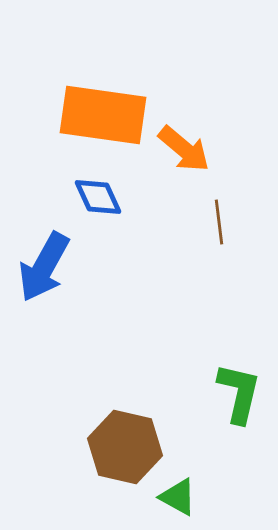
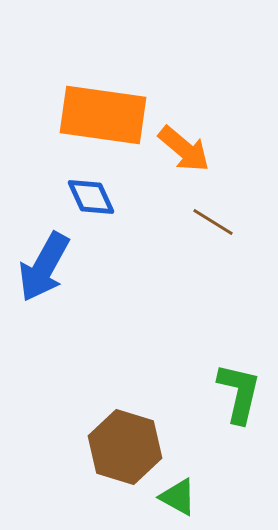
blue diamond: moved 7 px left
brown line: moved 6 px left; rotated 51 degrees counterclockwise
brown hexagon: rotated 4 degrees clockwise
